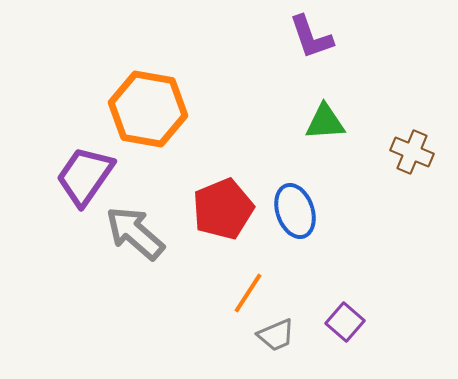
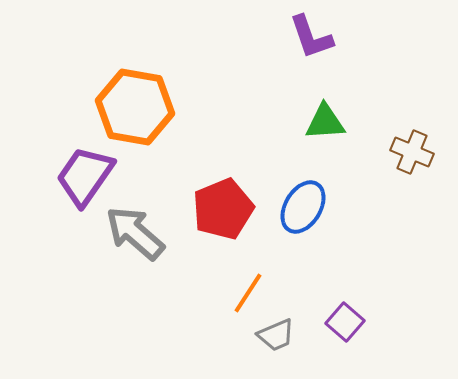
orange hexagon: moved 13 px left, 2 px up
blue ellipse: moved 8 px right, 4 px up; rotated 50 degrees clockwise
